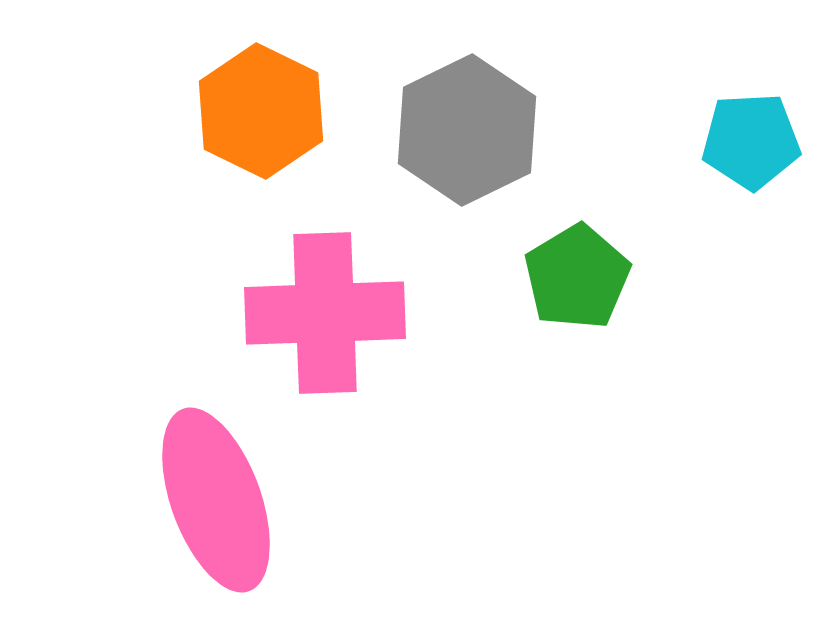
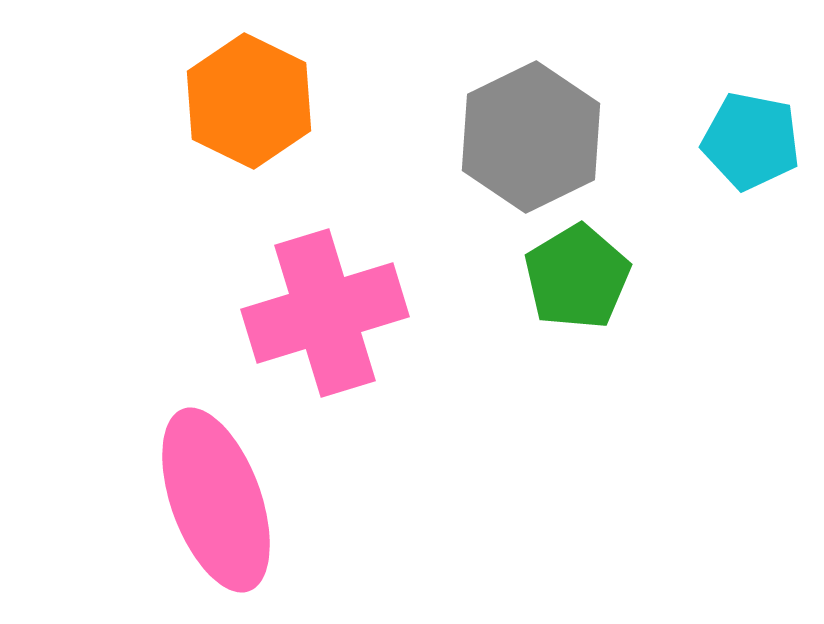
orange hexagon: moved 12 px left, 10 px up
gray hexagon: moved 64 px right, 7 px down
cyan pentagon: rotated 14 degrees clockwise
pink cross: rotated 15 degrees counterclockwise
